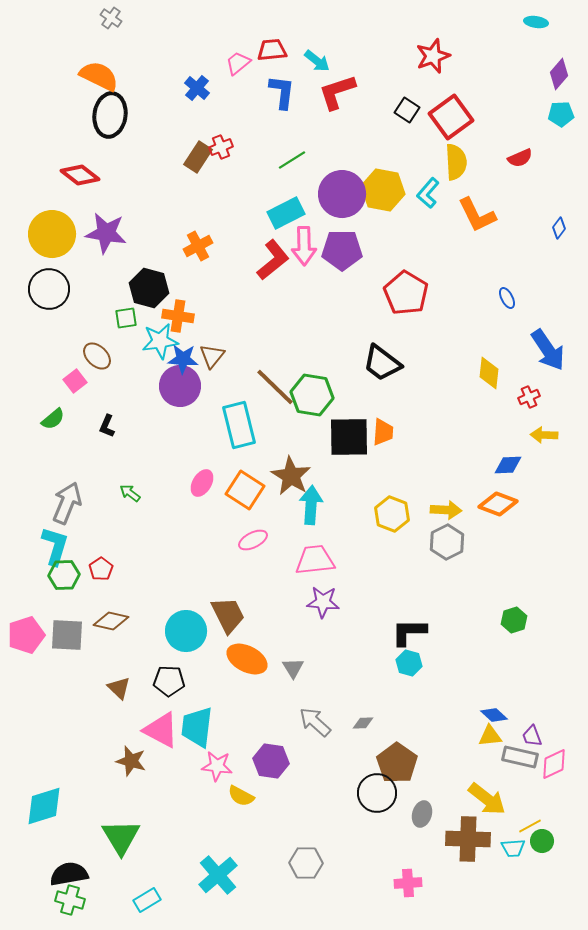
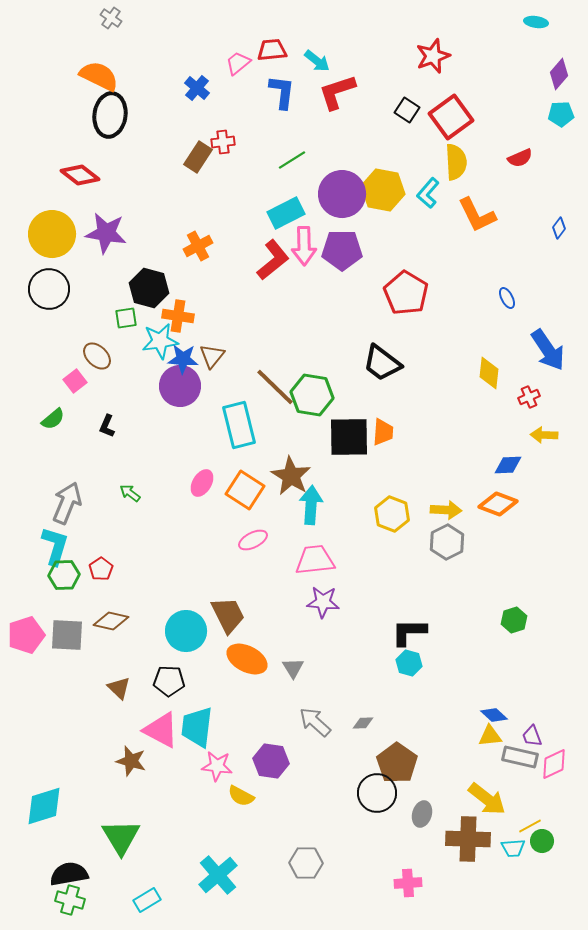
red cross at (221, 147): moved 2 px right, 5 px up; rotated 15 degrees clockwise
